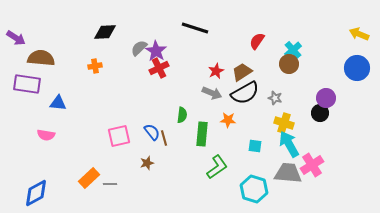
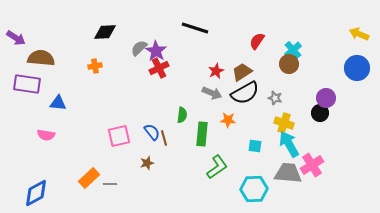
cyan hexagon: rotated 20 degrees counterclockwise
